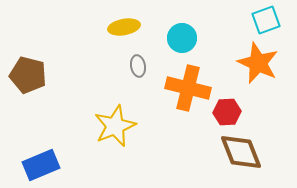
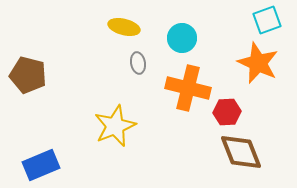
cyan square: moved 1 px right
yellow ellipse: rotated 24 degrees clockwise
gray ellipse: moved 3 px up
